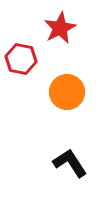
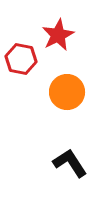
red star: moved 2 px left, 7 px down
